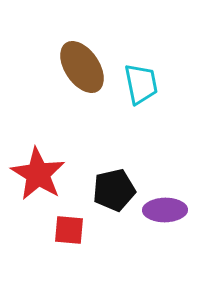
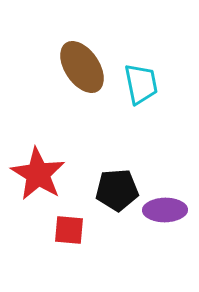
black pentagon: moved 3 px right; rotated 9 degrees clockwise
